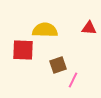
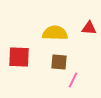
yellow semicircle: moved 10 px right, 3 px down
red square: moved 4 px left, 7 px down
brown square: moved 1 px right, 3 px up; rotated 24 degrees clockwise
